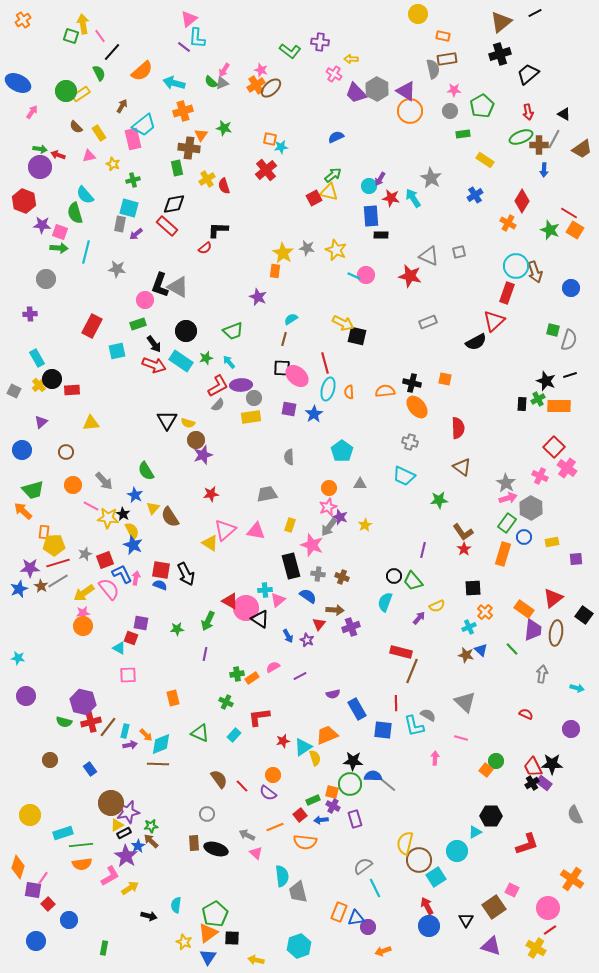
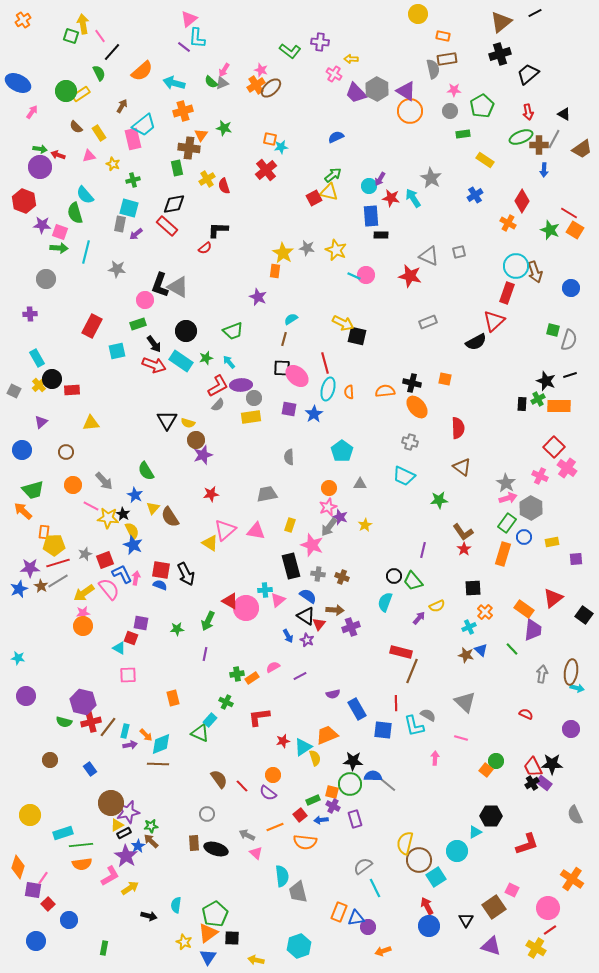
black triangle at (260, 619): moved 46 px right, 3 px up
brown ellipse at (556, 633): moved 15 px right, 39 px down
cyan rectangle at (234, 735): moved 24 px left, 15 px up
